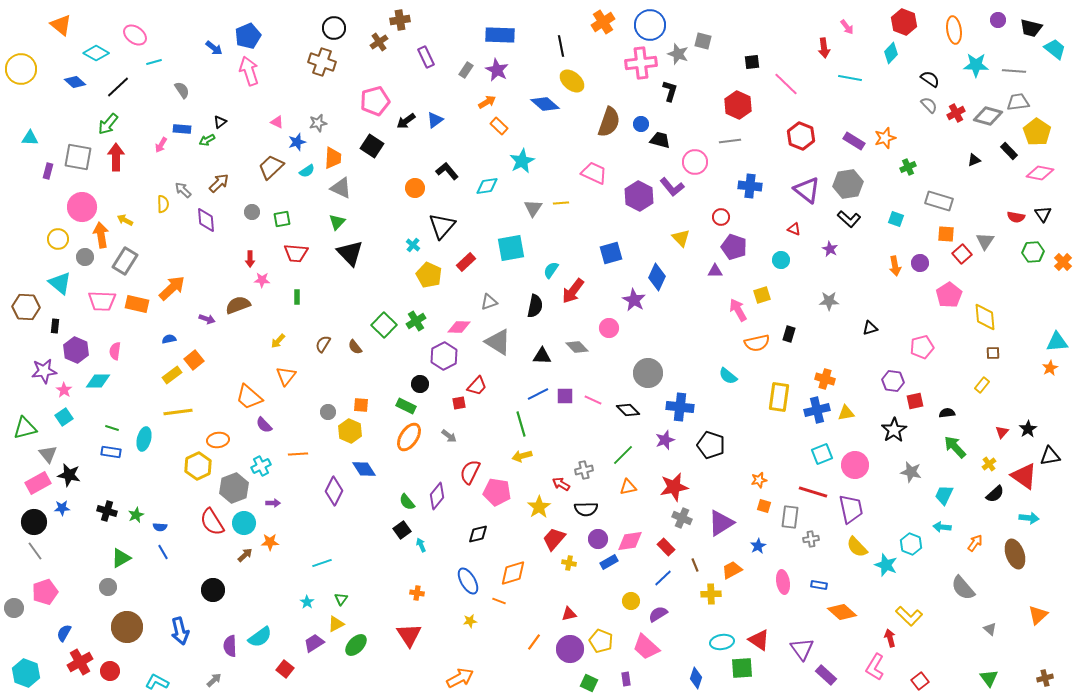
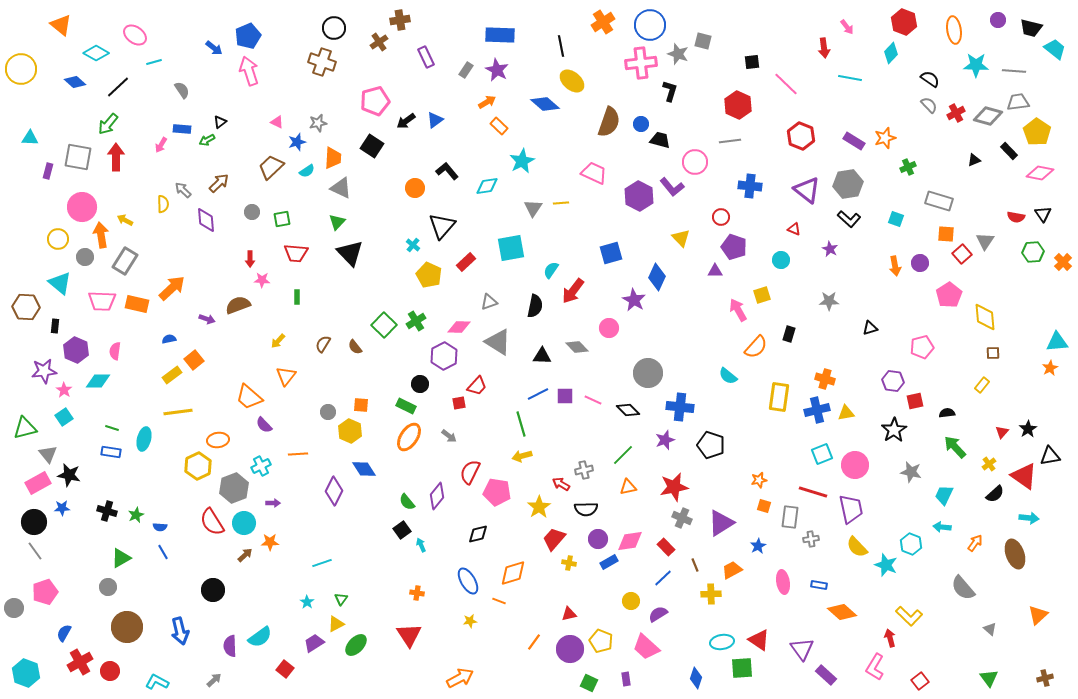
orange semicircle at (757, 343): moved 1 px left, 4 px down; rotated 35 degrees counterclockwise
